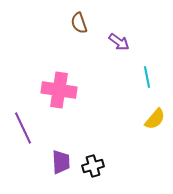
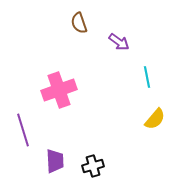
pink cross: rotated 28 degrees counterclockwise
purple line: moved 2 px down; rotated 8 degrees clockwise
purple trapezoid: moved 6 px left, 1 px up
